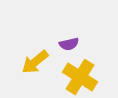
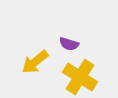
purple semicircle: rotated 30 degrees clockwise
